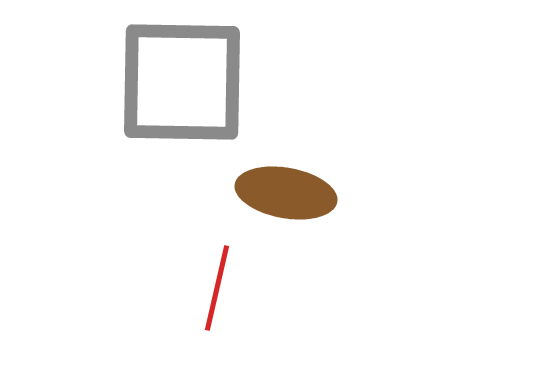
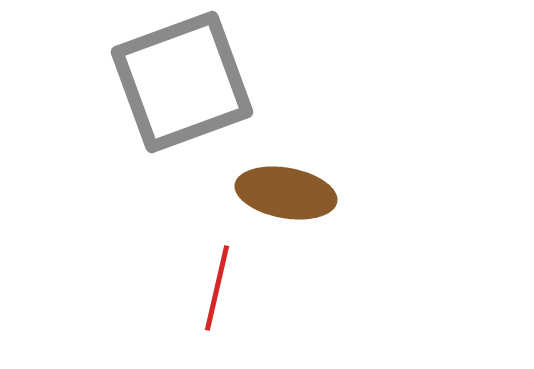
gray square: rotated 21 degrees counterclockwise
